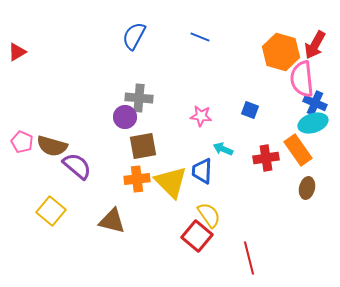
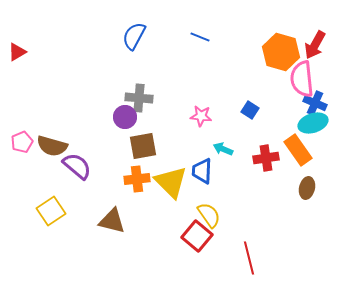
blue square: rotated 12 degrees clockwise
pink pentagon: rotated 25 degrees clockwise
yellow square: rotated 16 degrees clockwise
